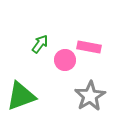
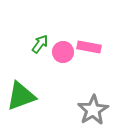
pink circle: moved 2 px left, 8 px up
gray star: moved 3 px right, 14 px down
